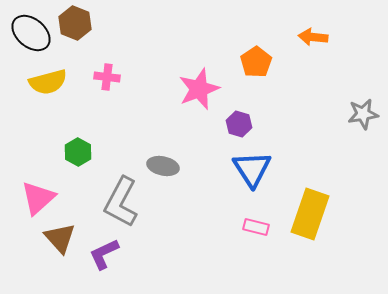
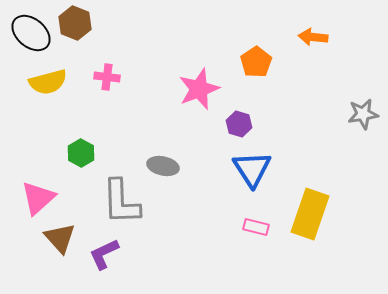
green hexagon: moved 3 px right, 1 px down
gray L-shape: rotated 30 degrees counterclockwise
